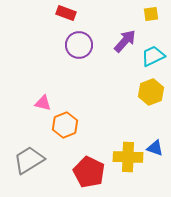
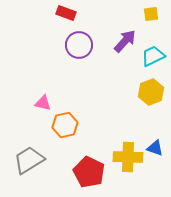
orange hexagon: rotated 10 degrees clockwise
